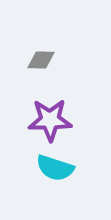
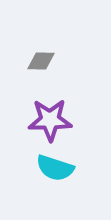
gray diamond: moved 1 px down
